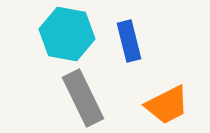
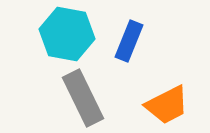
blue rectangle: rotated 36 degrees clockwise
